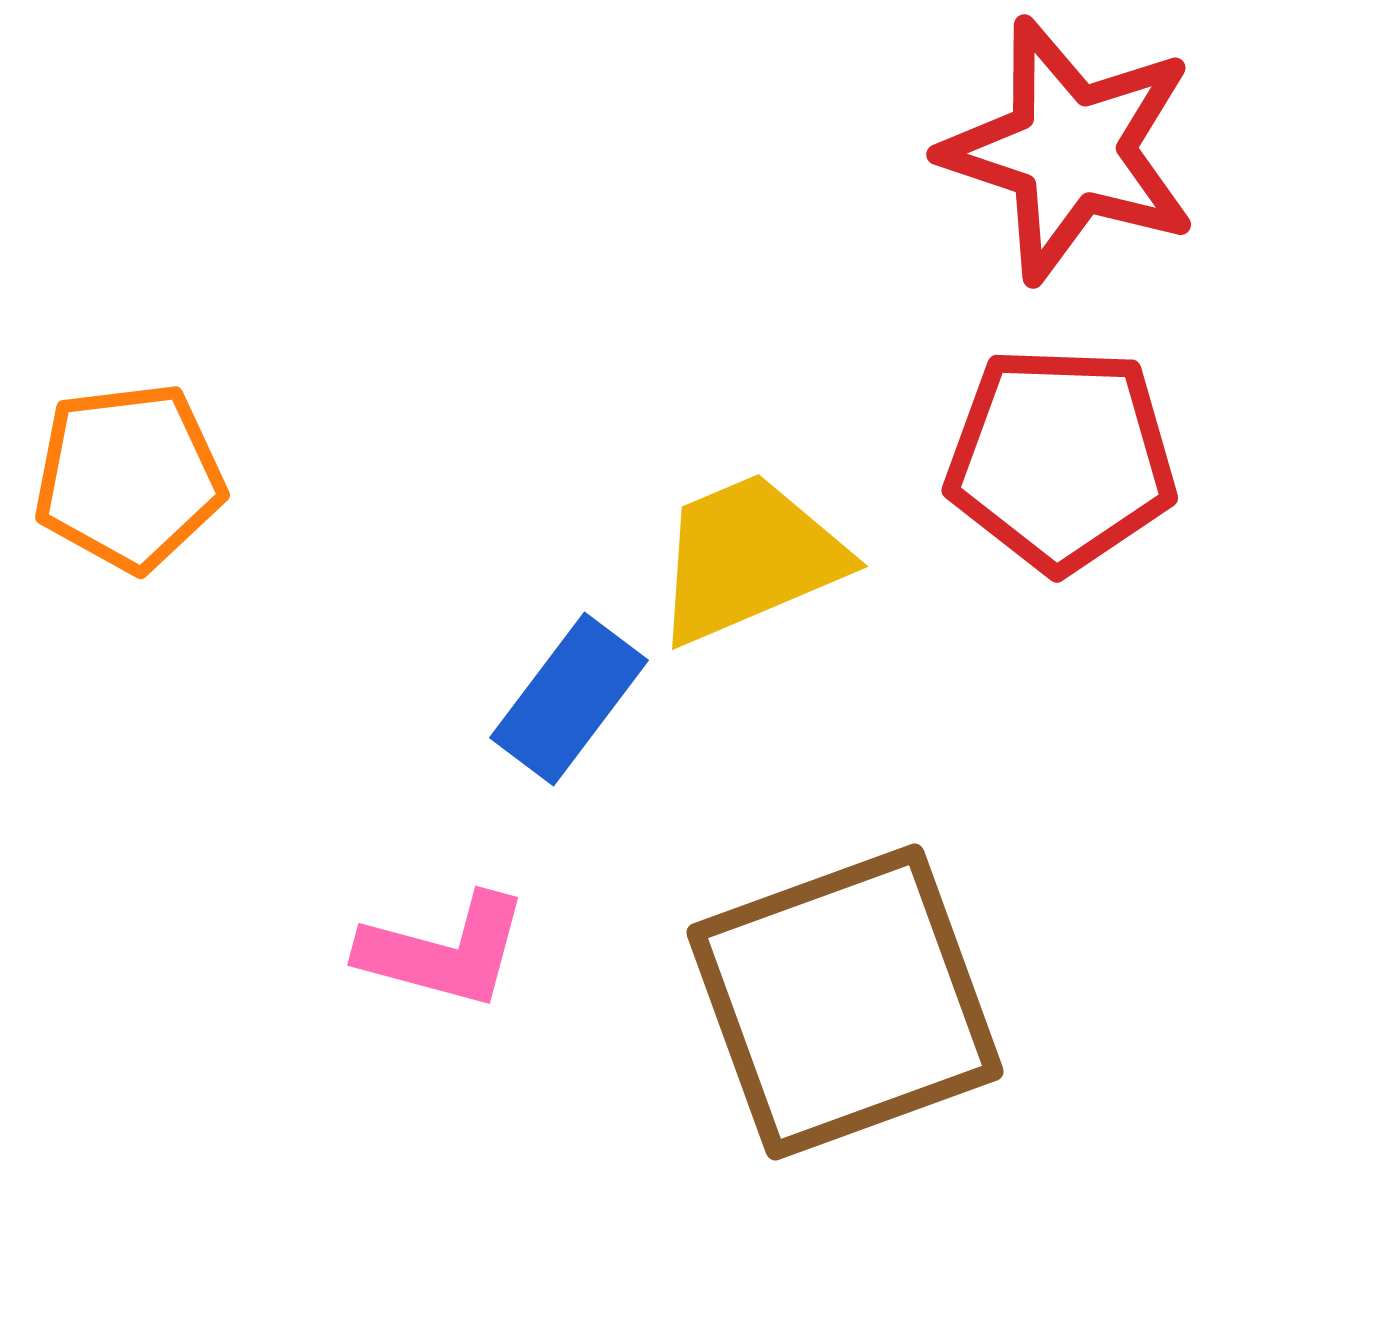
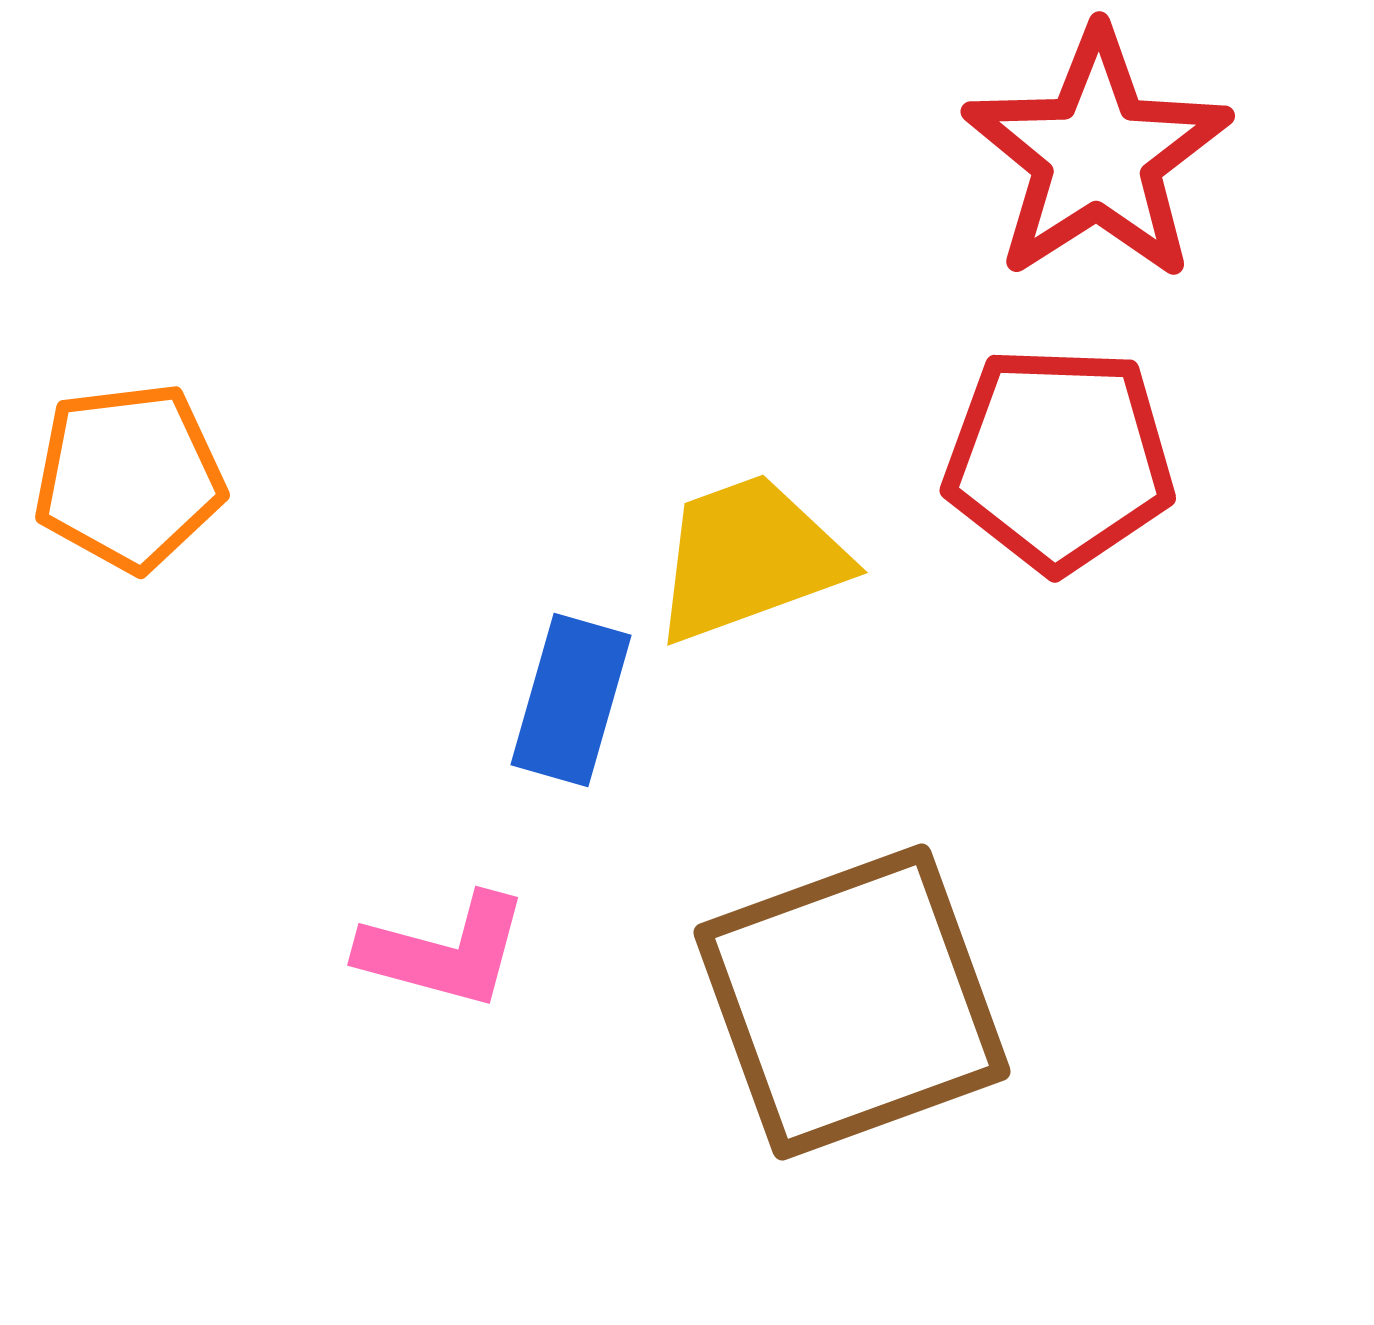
red star: moved 27 px right, 5 px down; rotated 21 degrees clockwise
red pentagon: moved 2 px left
yellow trapezoid: rotated 3 degrees clockwise
blue rectangle: moved 2 px right, 1 px down; rotated 21 degrees counterclockwise
brown square: moved 7 px right
